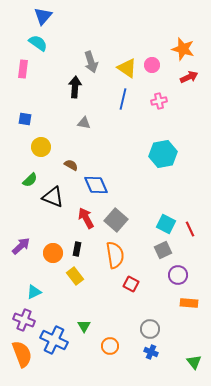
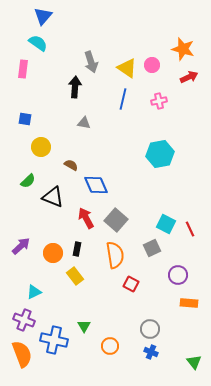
cyan hexagon at (163, 154): moved 3 px left
green semicircle at (30, 180): moved 2 px left, 1 px down
gray square at (163, 250): moved 11 px left, 2 px up
blue cross at (54, 340): rotated 12 degrees counterclockwise
